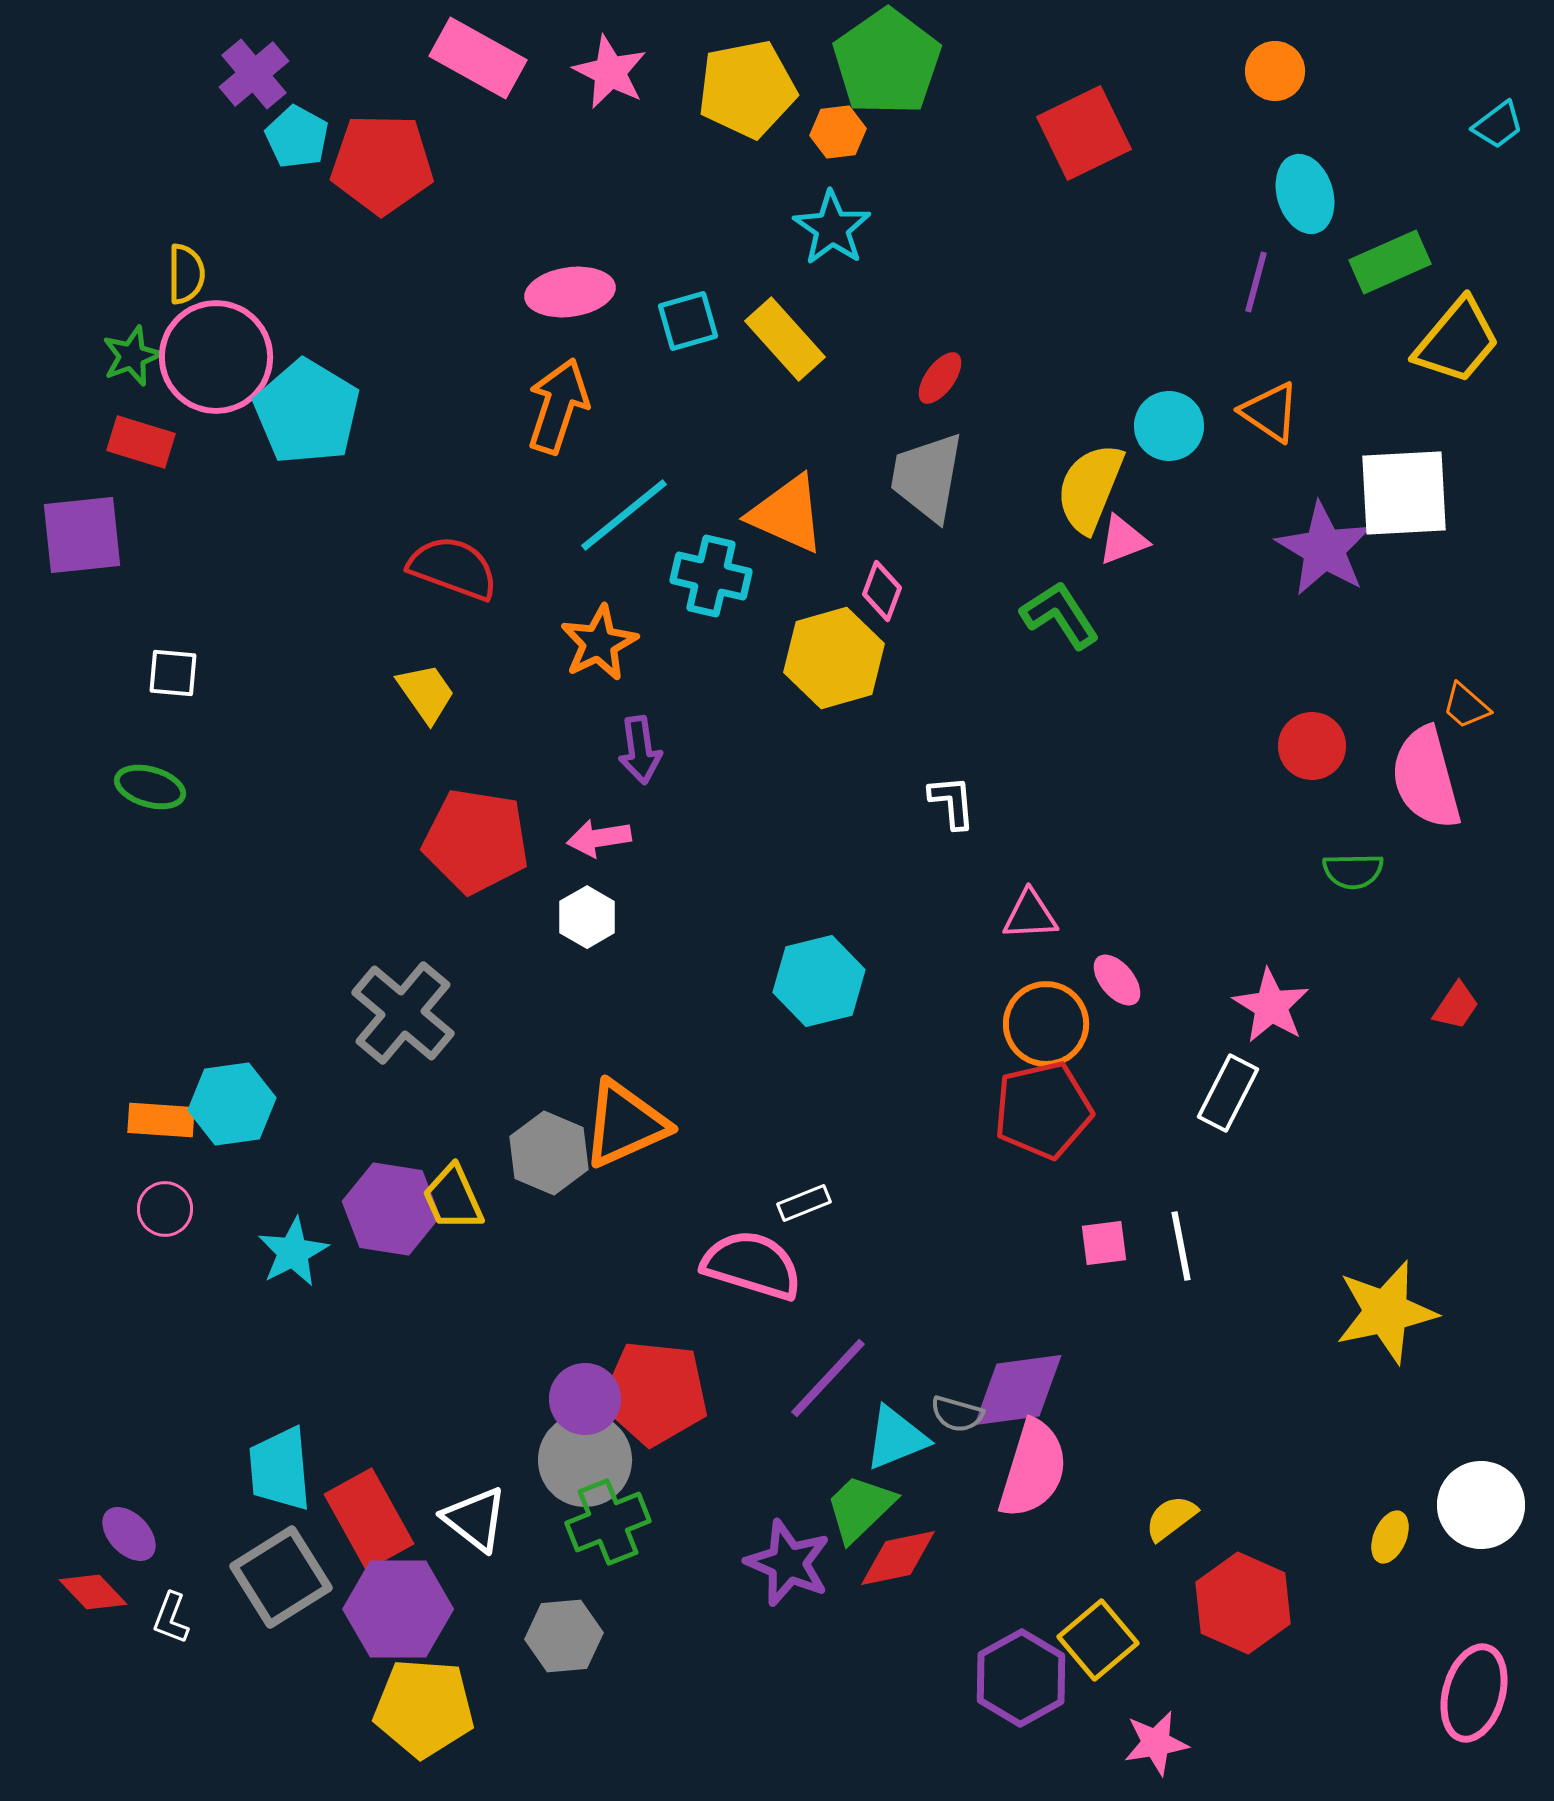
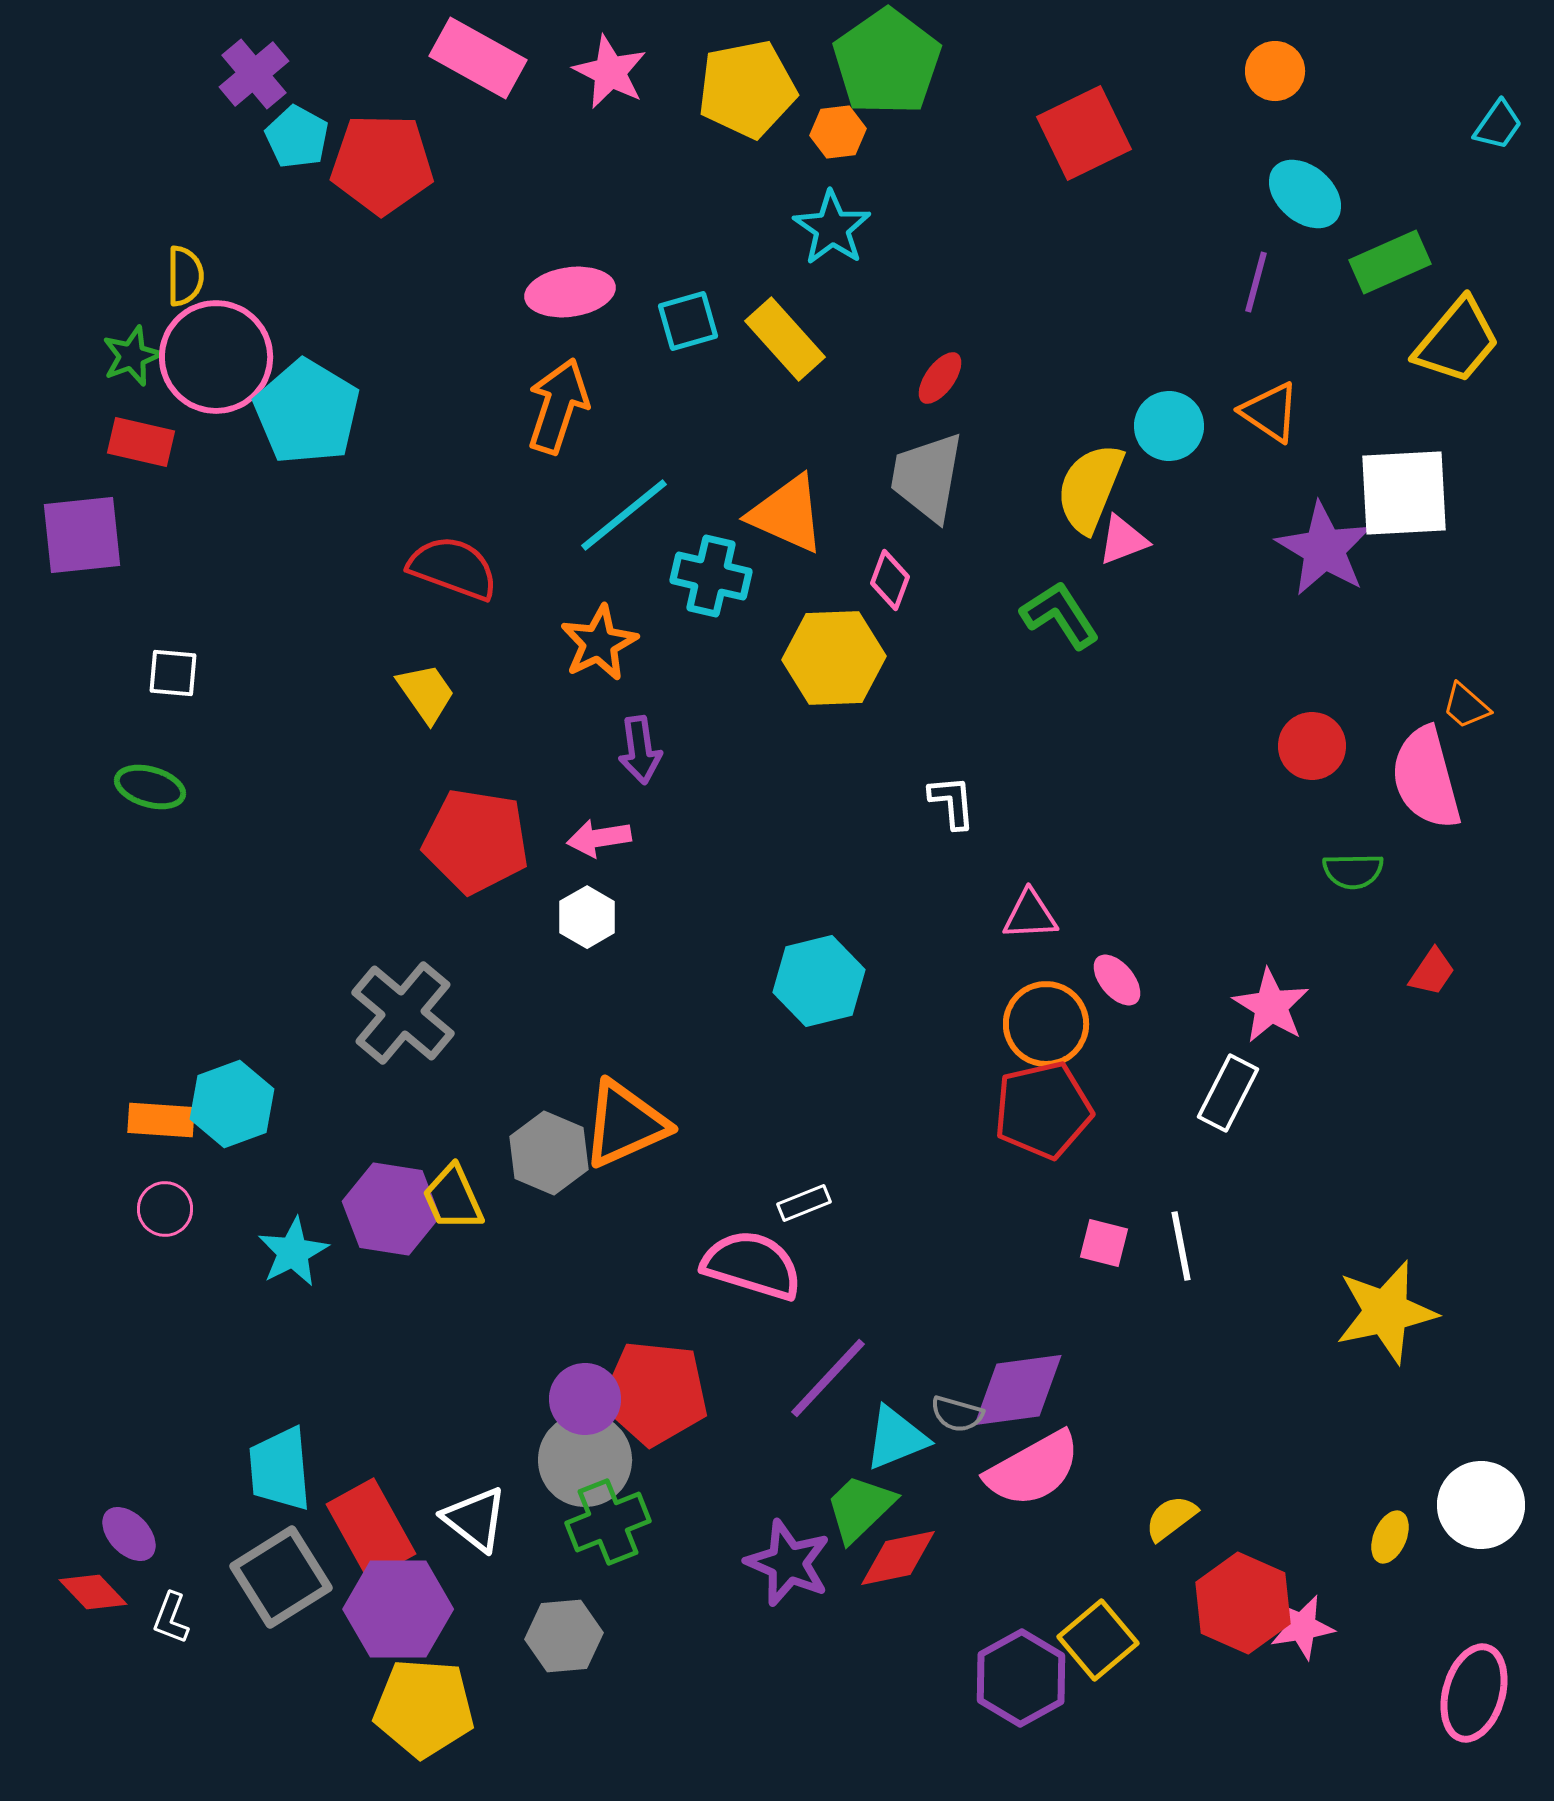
cyan trapezoid at (1498, 125): rotated 18 degrees counterclockwise
cyan ellipse at (1305, 194): rotated 32 degrees counterclockwise
yellow semicircle at (186, 274): moved 1 px left, 2 px down
red rectangle at (141, 442): rotated 4 degrees counterclockwise
pink diamond at (882, 591): moved 8 px right, 11 px up
yellow hexagon at (834, 658): rotated 14 degrees clockwise
red trapezoid at (1456, 1006): moved 24 px left, 34 px up
cyan hexagon at (232, 1104): rotated 12 degrees counterclockwise
pink square at (1104, 1243): rotated 21 degrees clockwise
pink semicircle at (1033, 1469): rotated 44 degrees clockwise
red rectangle at (369, 1519): moved 2 px right, 10 px down
pink star at (1156, 1743): moved 146 px right, 116 px up
